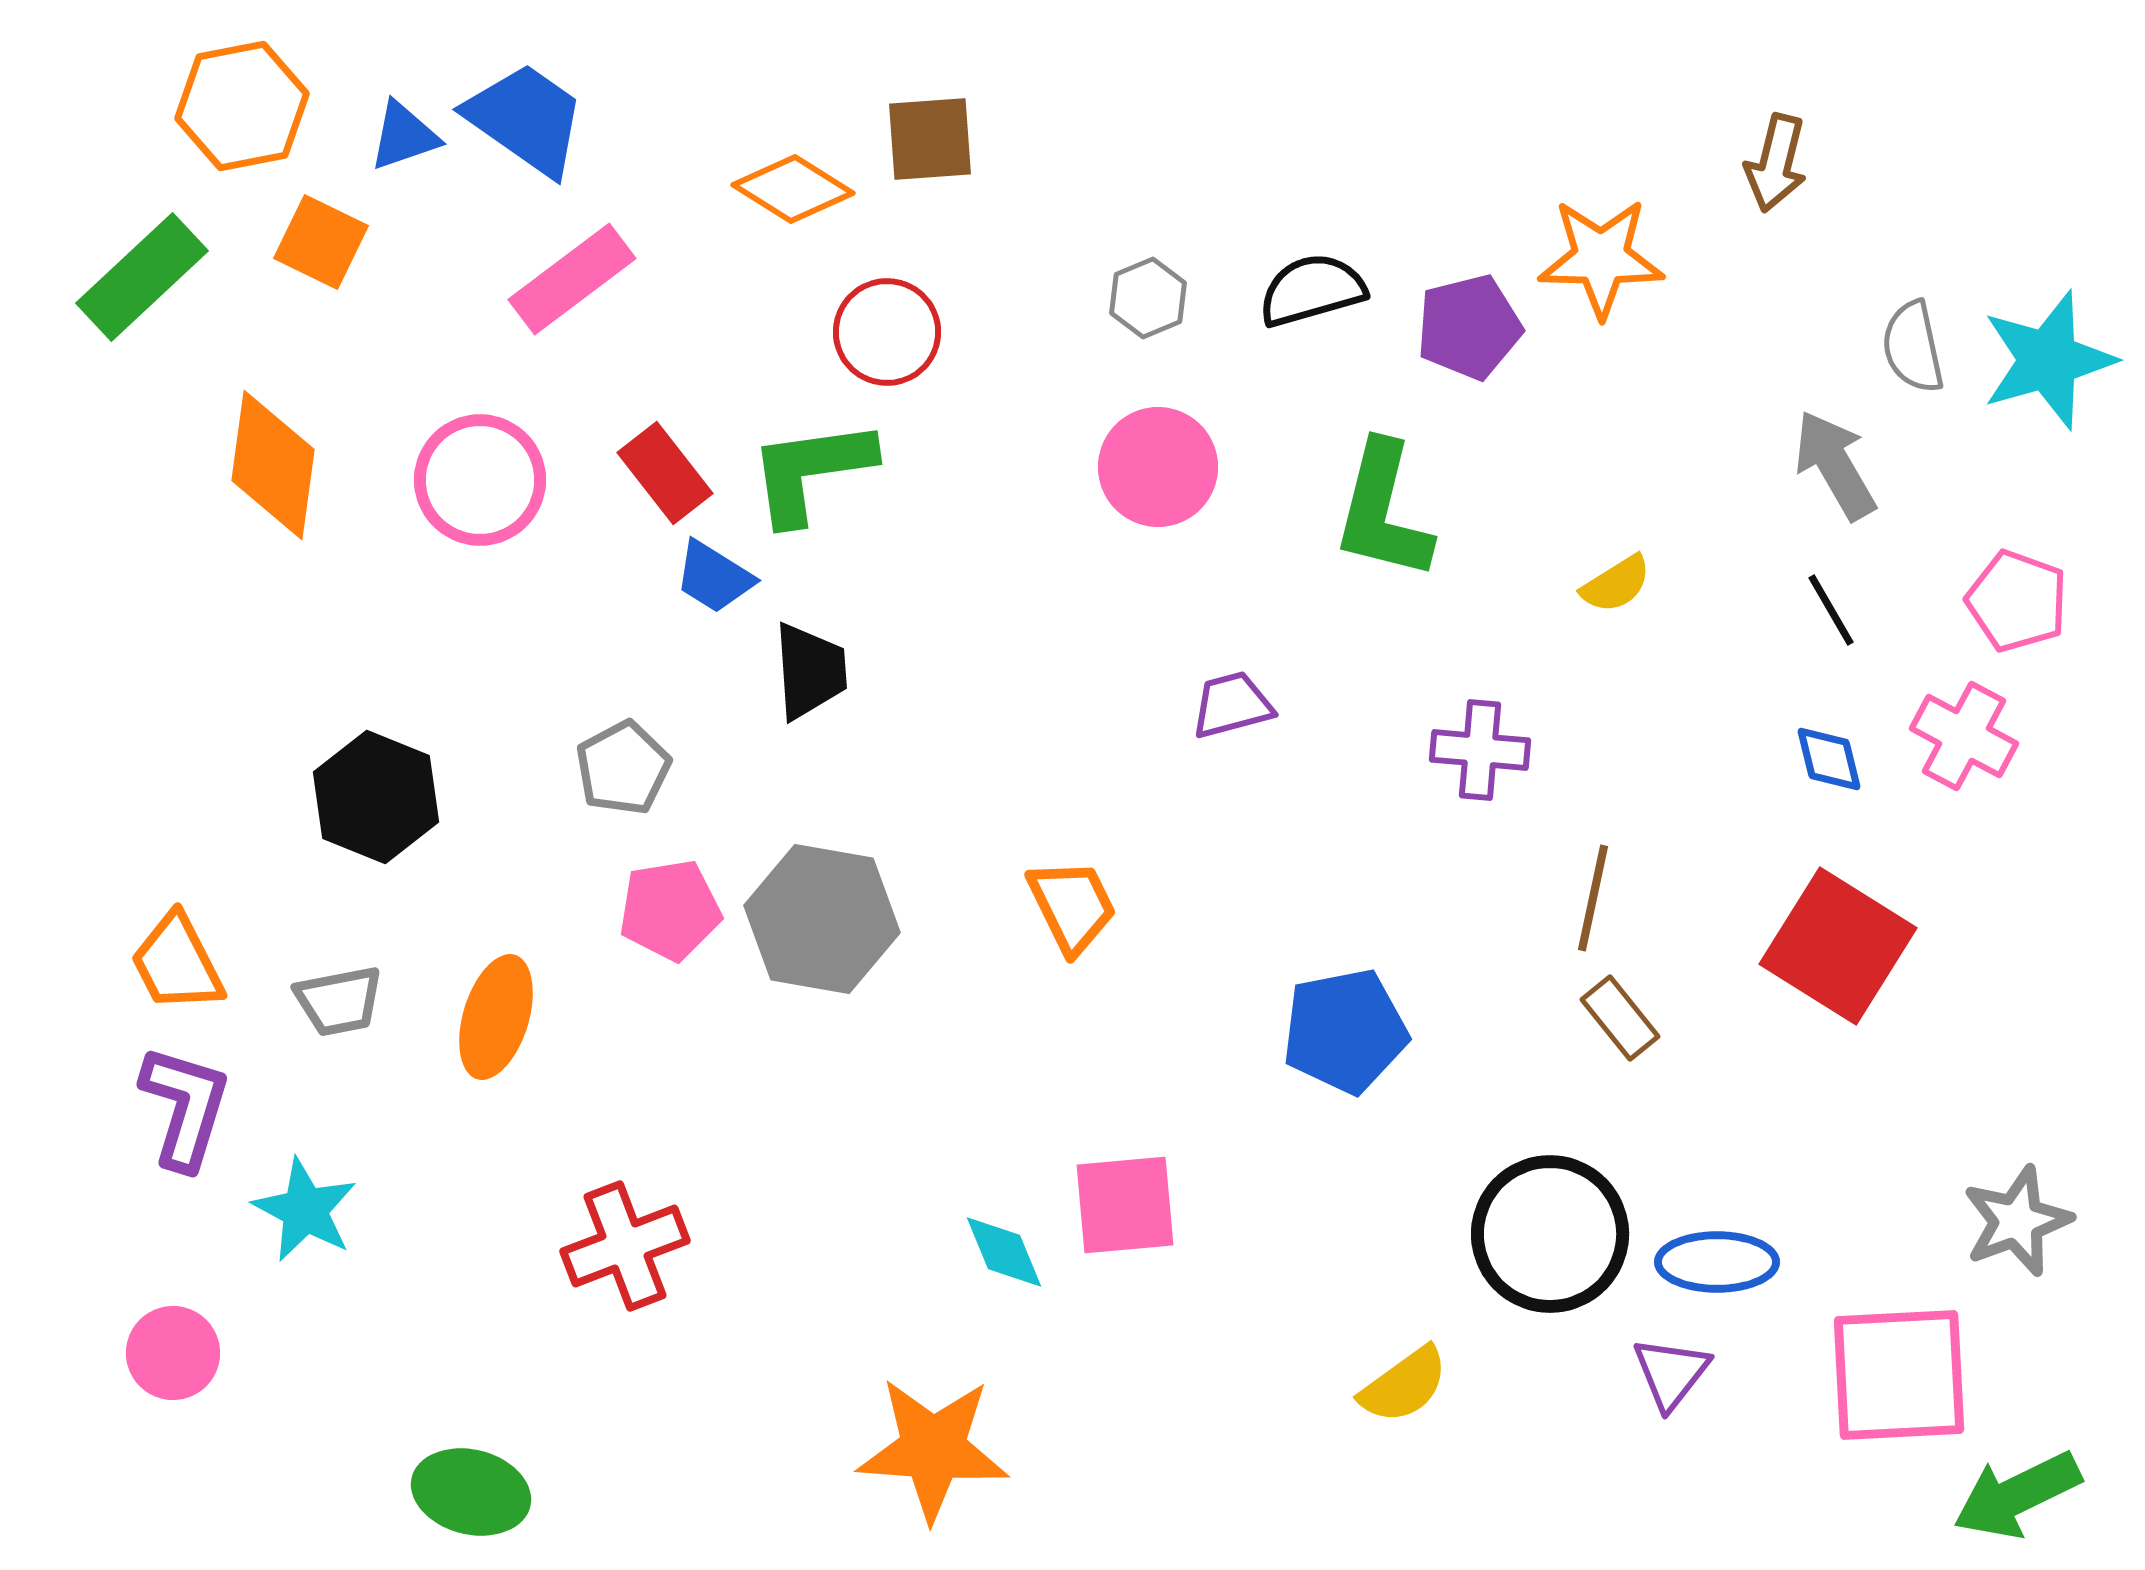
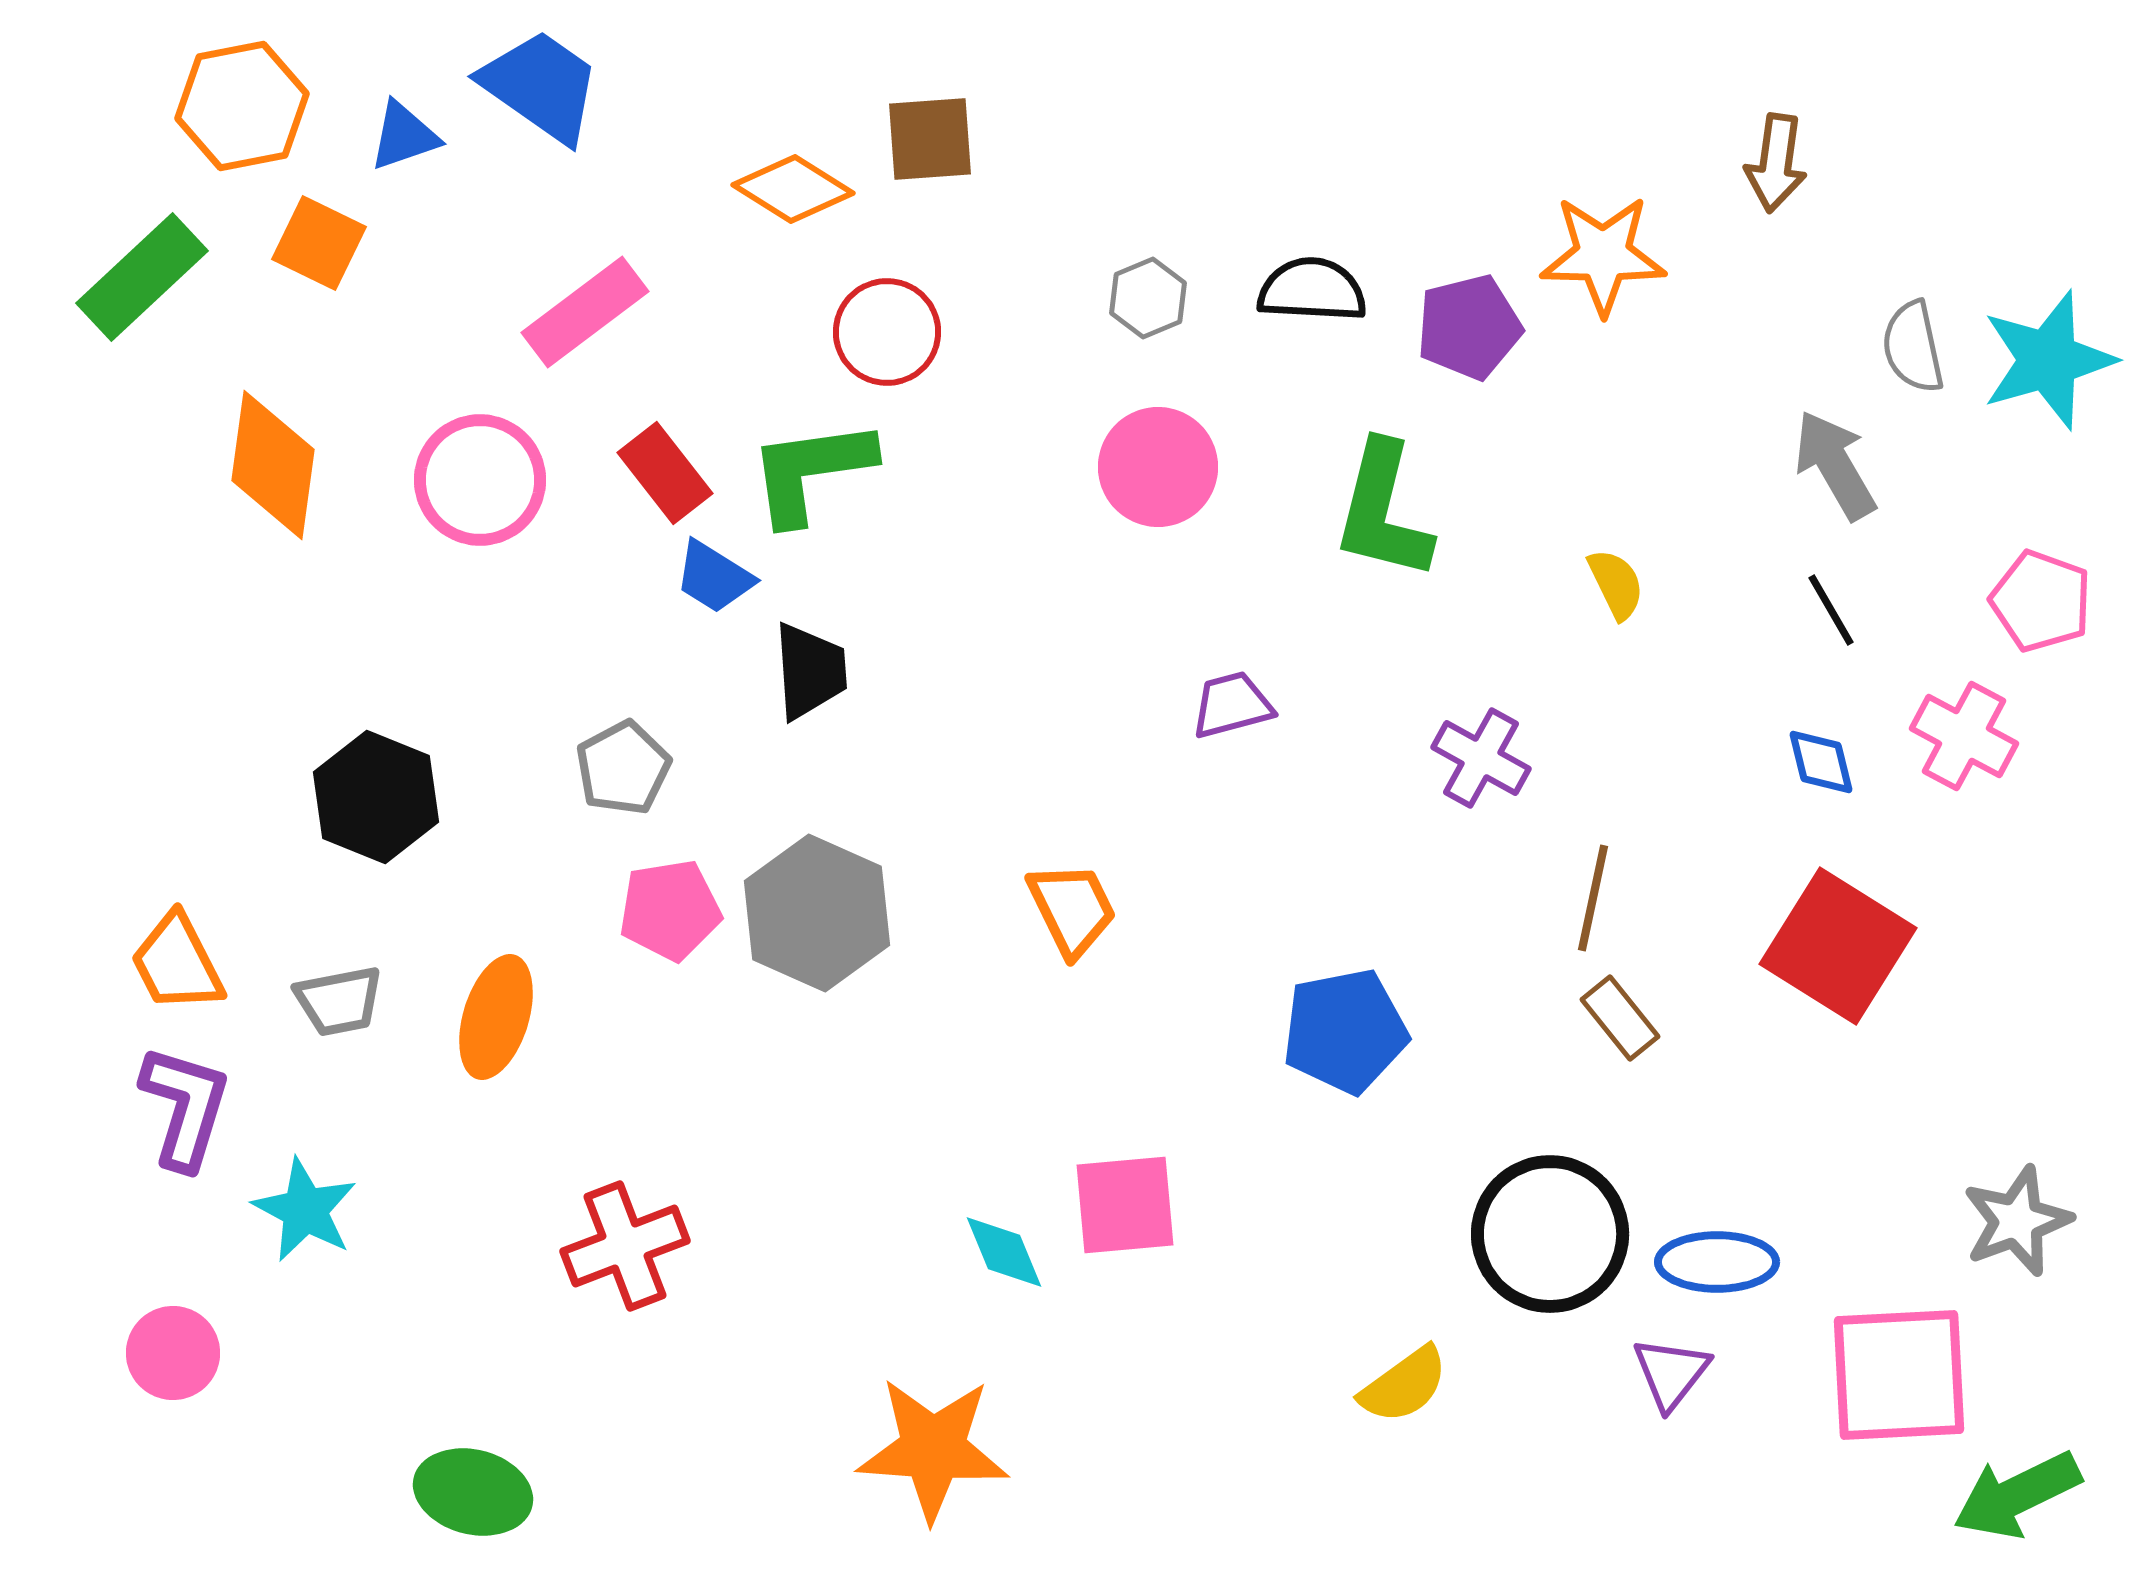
blue trapezoid at (526, 119): moved 15 px right, 33 px up
brown arrow at (1776, 163): rotated 6 degrees counterclockwise
orange square at (321, 242): moved 2 px left, 1 px down
orange star at (1601, 258): moved 2 px right, 3 px up
pink rectangle at (572, 279): moved 13 px right, 33 px down
black semicircle at (1312, 290): rotated 19 degrees clockwise
yellow semicircle at (1616, 584): rotated 84 degrees counterclockwise
pink pentagon at (2017, 601): moved 24 px right
purple cross at (1480, 750): moved 1 px right, 8 px down; rotated 24 degrees clockwise
blue diamond at (1829, 759): moved 8 px left, 3 px down
orange trapezoid at (1072, 906): moved 3 px down
gray hexagon at (822, 919): moved 5 px left, 6 px up; rotated 14 degrees clockwise
green ellipse at (471, 1492): moved 2 px right
